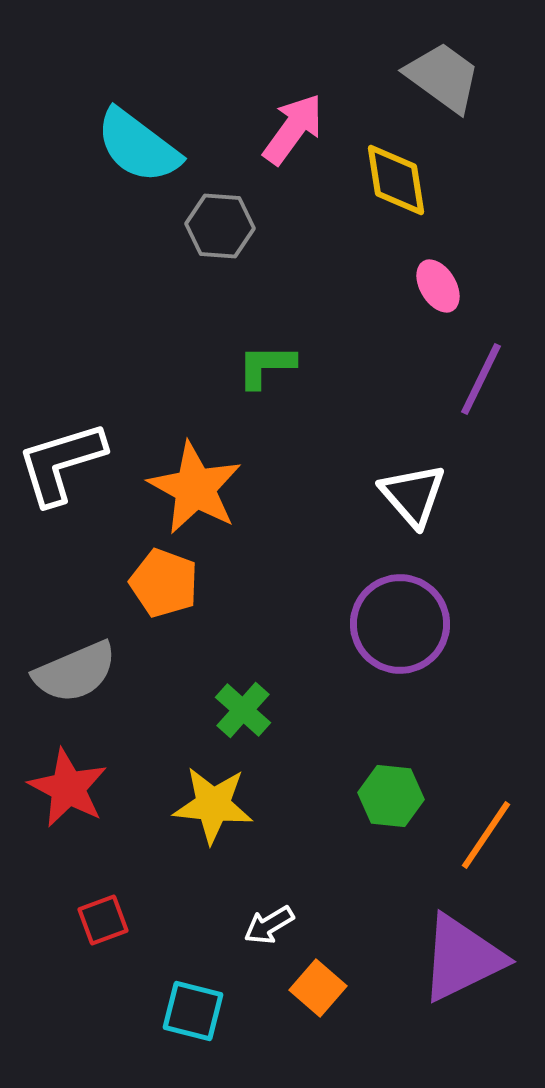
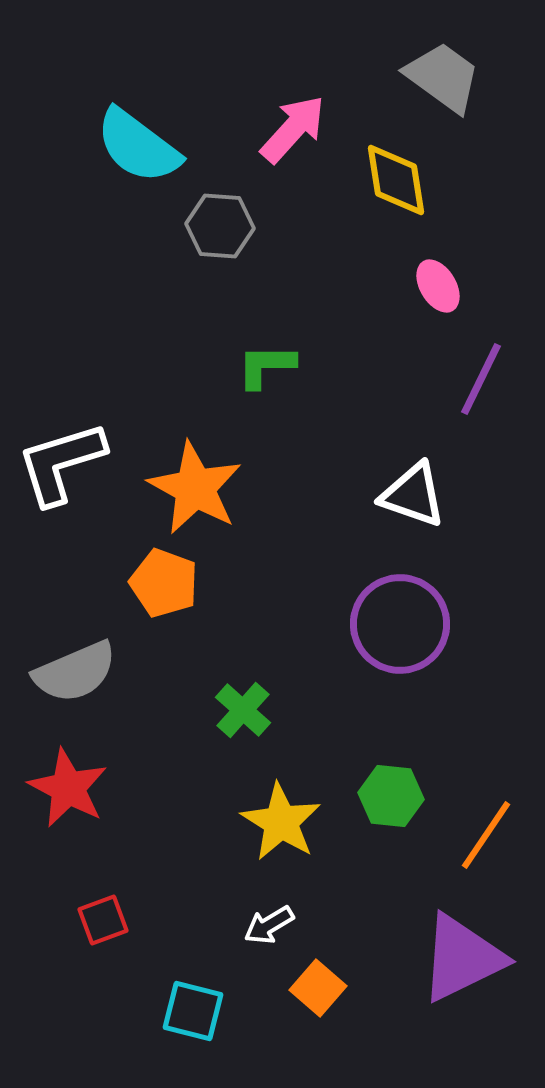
pink arrow: rotated 6 degrees clockwise
white triangle: rotated 30 degrees counterclockwise
yellow star: moved 68 px right, 17 px down; rotated 26 degrees clockwise
